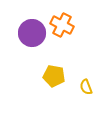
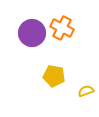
orange cross: moved 3 px down
yellow semicircle: moved 4 px down; rotated 91 degrees clockwise
